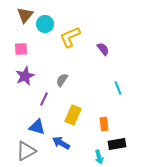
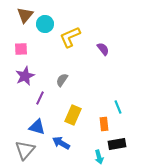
cyan line: moved 19 px down
purple line: moved 4 px left, 1 px up
gray triangle: moved 1 px left, 1 px up; rotated 20 degrees counterclockwise
